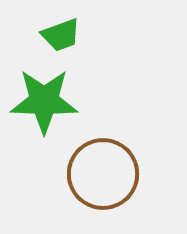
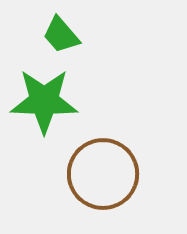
green trapezoid: rotated 69 degrees clockwise
